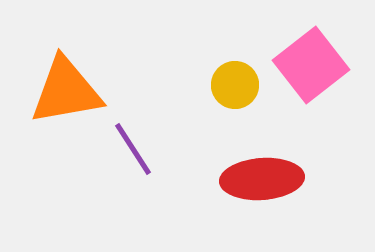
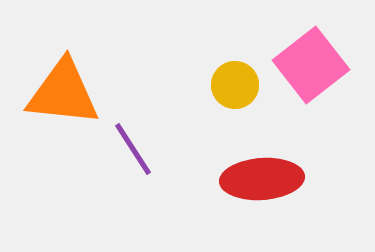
orange triangle: moved 3 px left, 2 px down; rotated 16 degrees clockwise
